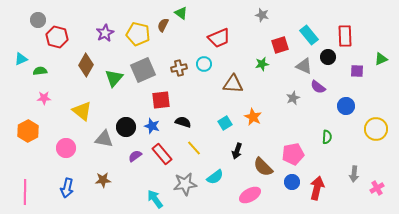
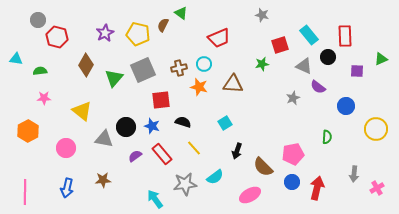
cyan triangle at (21, 59): moved 5 px left; rotated 32 degrees clockwise
orange star at (253, 117): moved 54 px left, 30 px up; rotated 12 degrees counterclockwise
